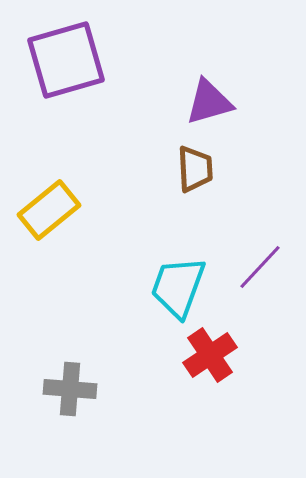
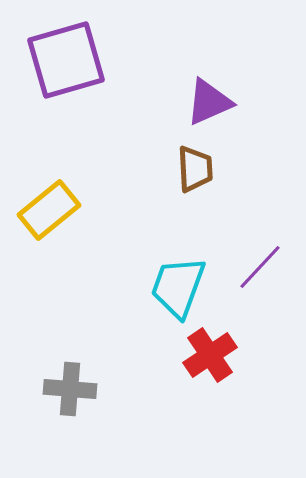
purple triangle: rotated 8 degrees counterclockwise
